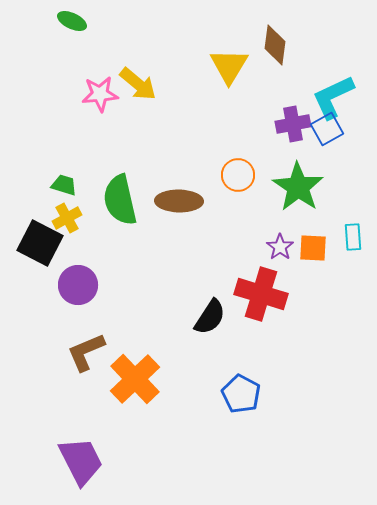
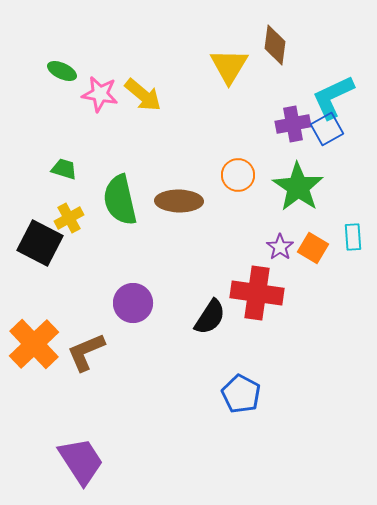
green ellipse: moved 10 px left, 50 px down
yellow arrow: moved 5 px right, 11 px down
pink star: rotated 15 degrees clockwise
green trapezoid: moved 16 px up
yellow cross: moved 2 px right
orange square: rotated 28 degrees clockwise
purple circle: moved 55 px right, 18 px down
red cross: moved 4 px left, 1 px up; rotated 9 degrees counterclockwise
orange cross: moved 101 px left, 35 px up
purple trapezoid: rotated 6 degrees counterclockwise
